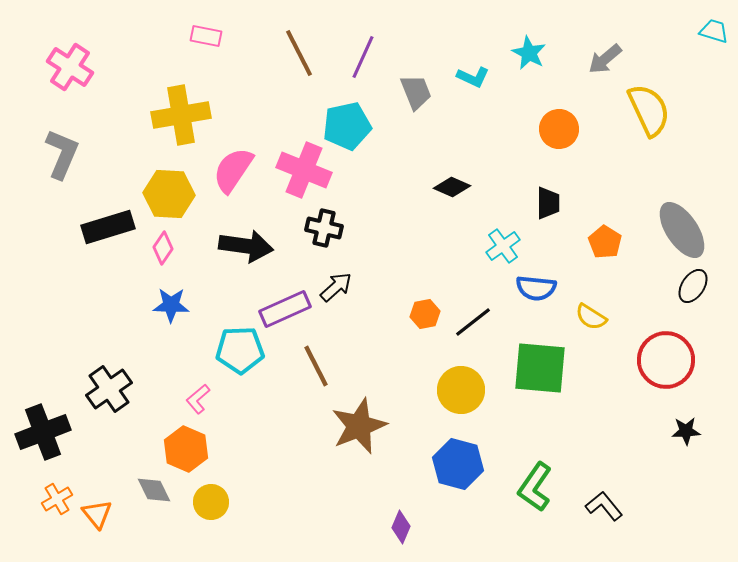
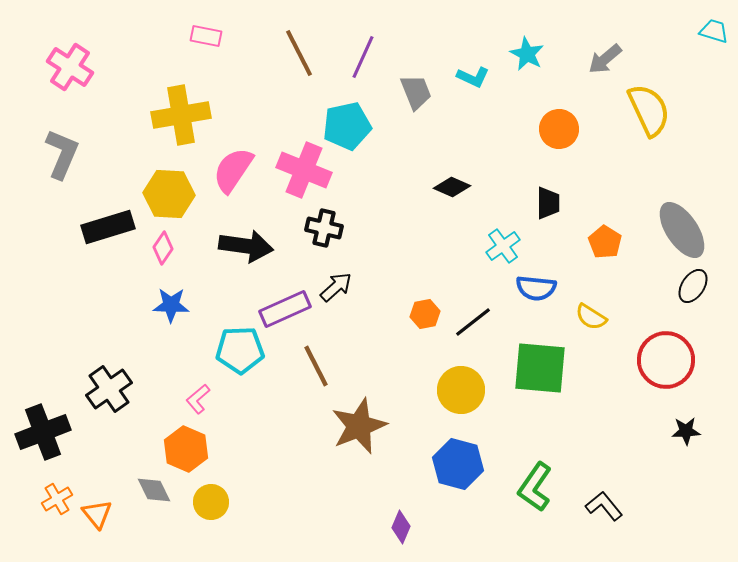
cyan star at (529, 53): moved 2 px left, 1 px down
